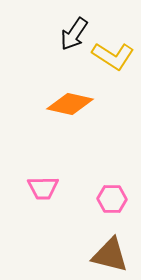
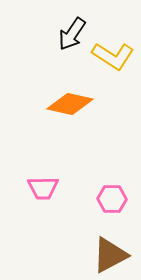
black arrow: moved 2 px left
brown triangle: rotated 42 degrees counterclockwise
